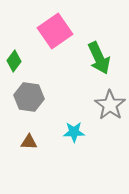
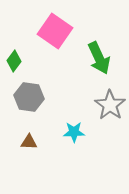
pink square: rotated 20 degrees counterclockwise
